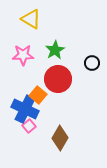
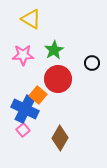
green star: moved 1 px left
pink square: moved 6 px left, 4 px down
